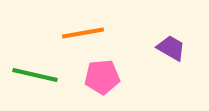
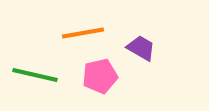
purple trapezoid: moved 30 px left
pink pentagon: moved 2 px left, 1 px up; rotated 8 degrees counterclockwise
